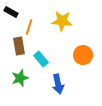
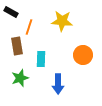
brown rectangle: moved 2 px left
cyan rectangle: rotated 42 degrees clockwise
blue arrow: rotated 12 degrees clockwise
